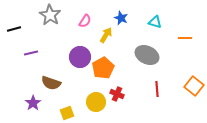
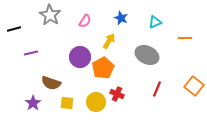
cyan triangle: rotated 40 degrees counterclockwise
yellow arrow: moved 3 px right, 6 px down
red line: rotated 28 degrees clockwise
yellow square: moved 10 px up; rotated 24 degrees clockwise
